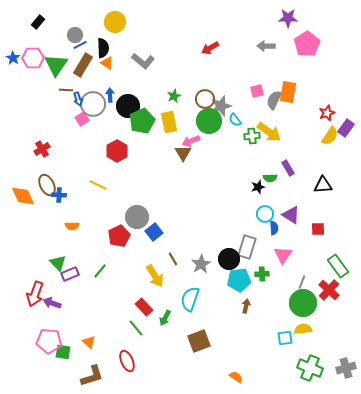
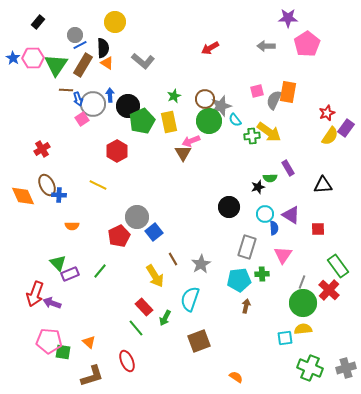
black circle at (229, 259): moved 52 px up
